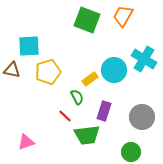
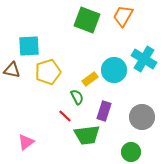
pink triangle: rotated 18 degrees counterclockwise
